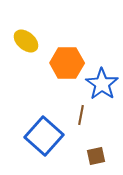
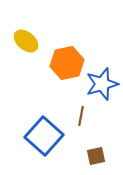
orange hexagon: rotated 12 degrees counterclockwise
blue star: rotated 20 degrees clockwise
brown line: moved 1 px down
